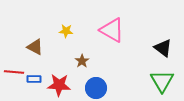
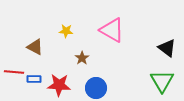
black triangle: moved 4 px right
brown star: moved 3 px up
